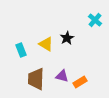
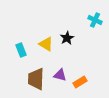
cyan cross: rotated 16 degrees counterclockwise
purple triangle: moved 2 px left, 1 px up
